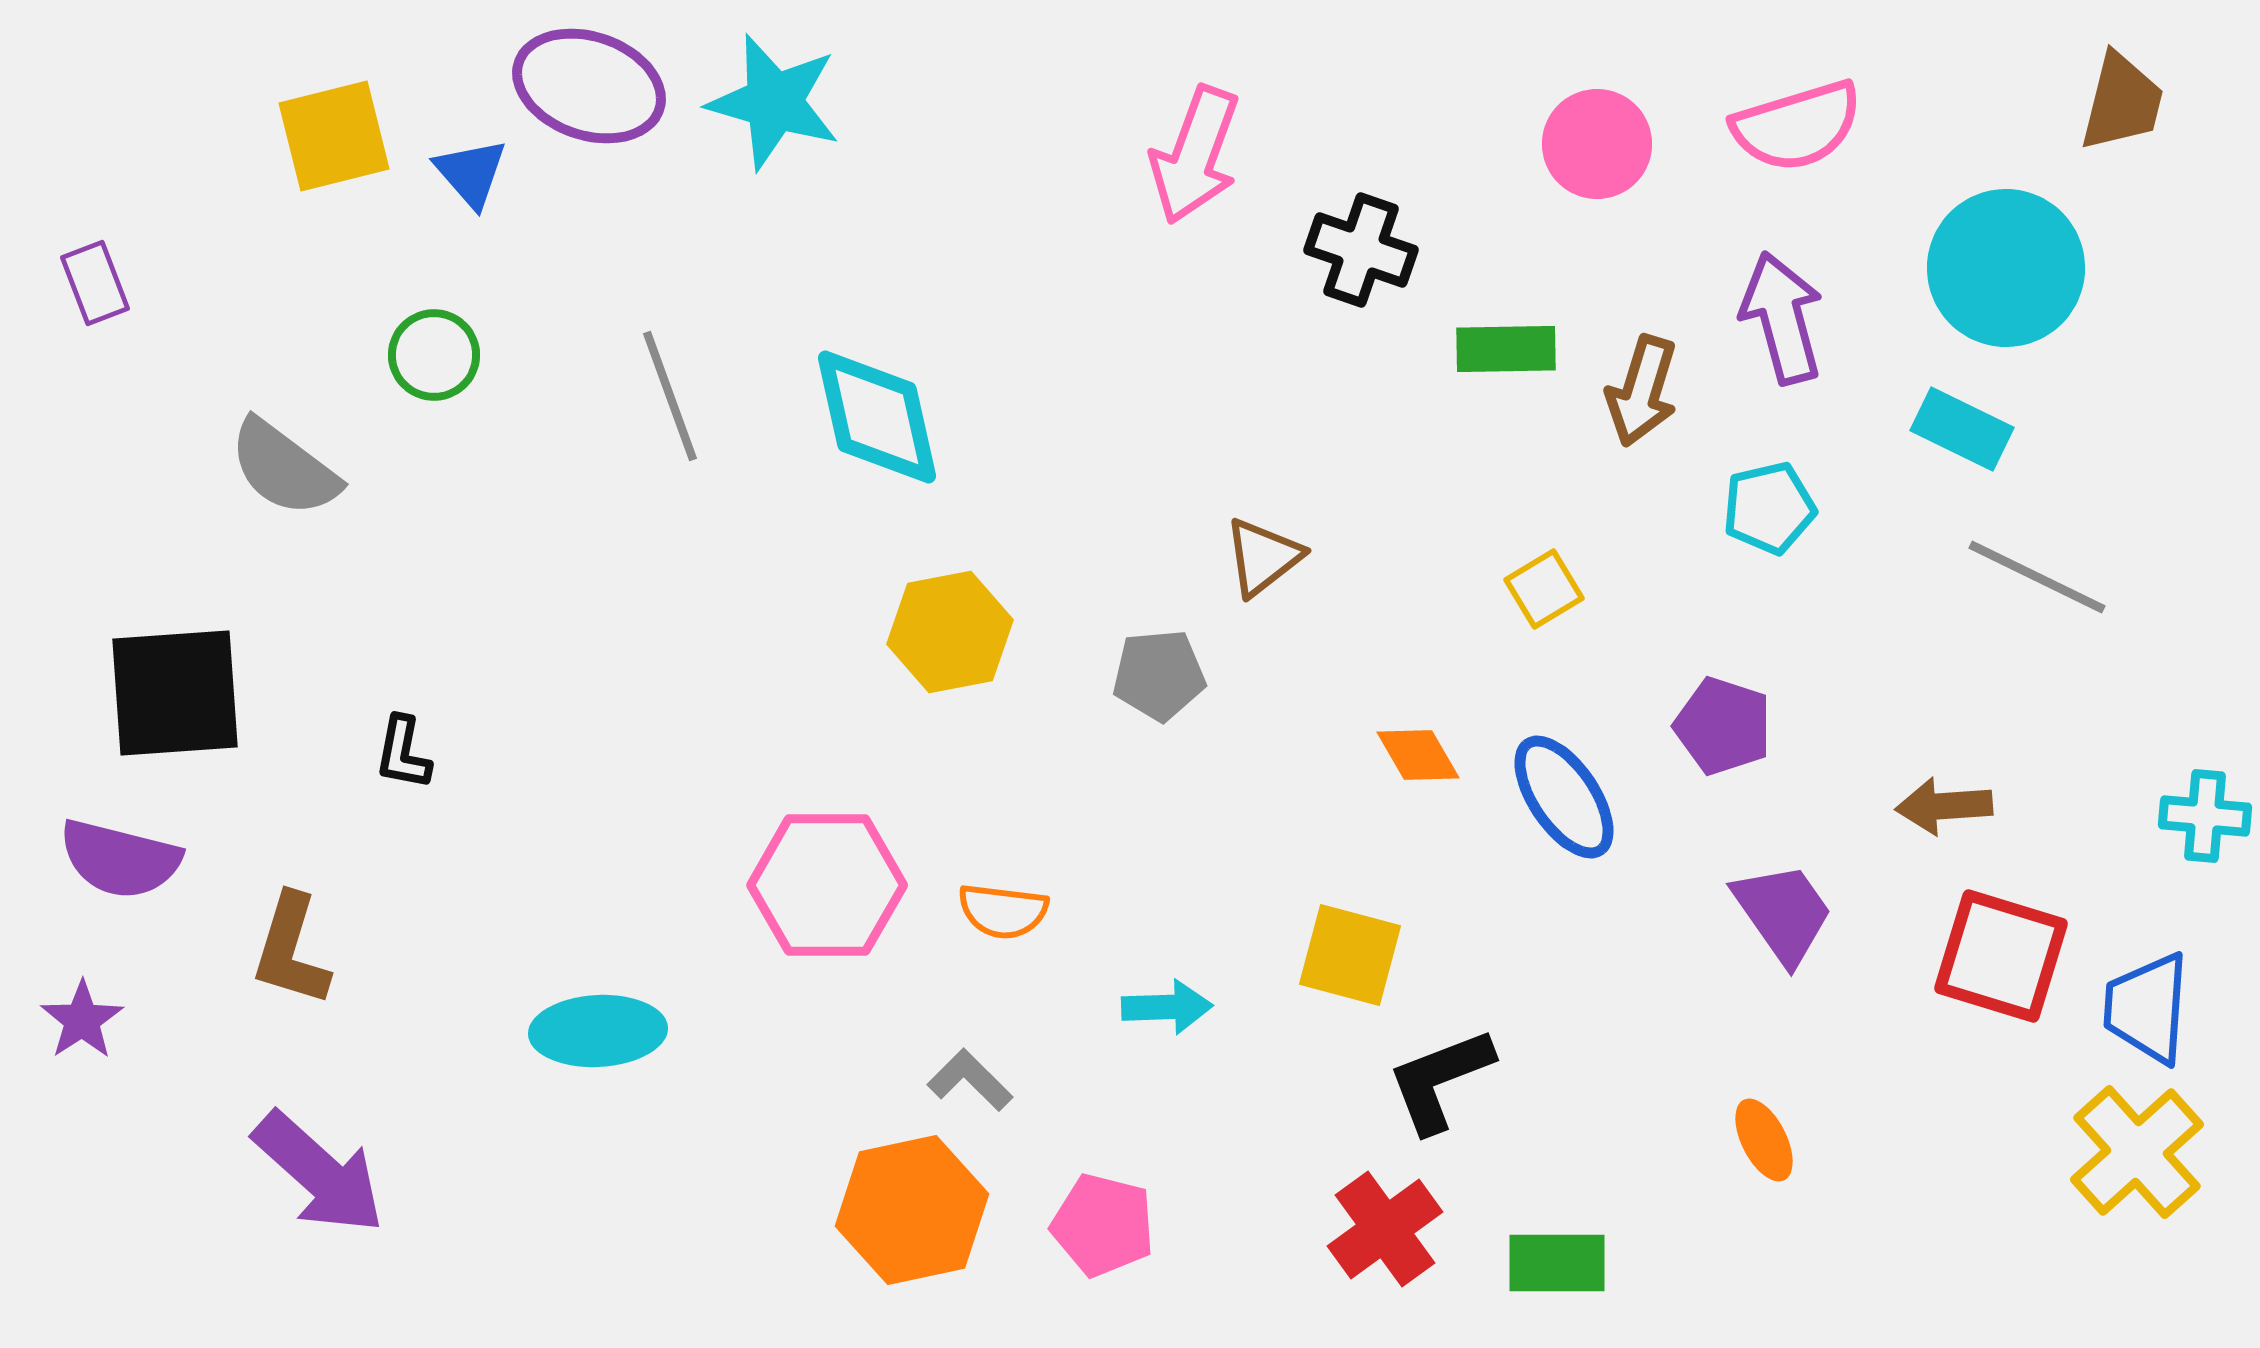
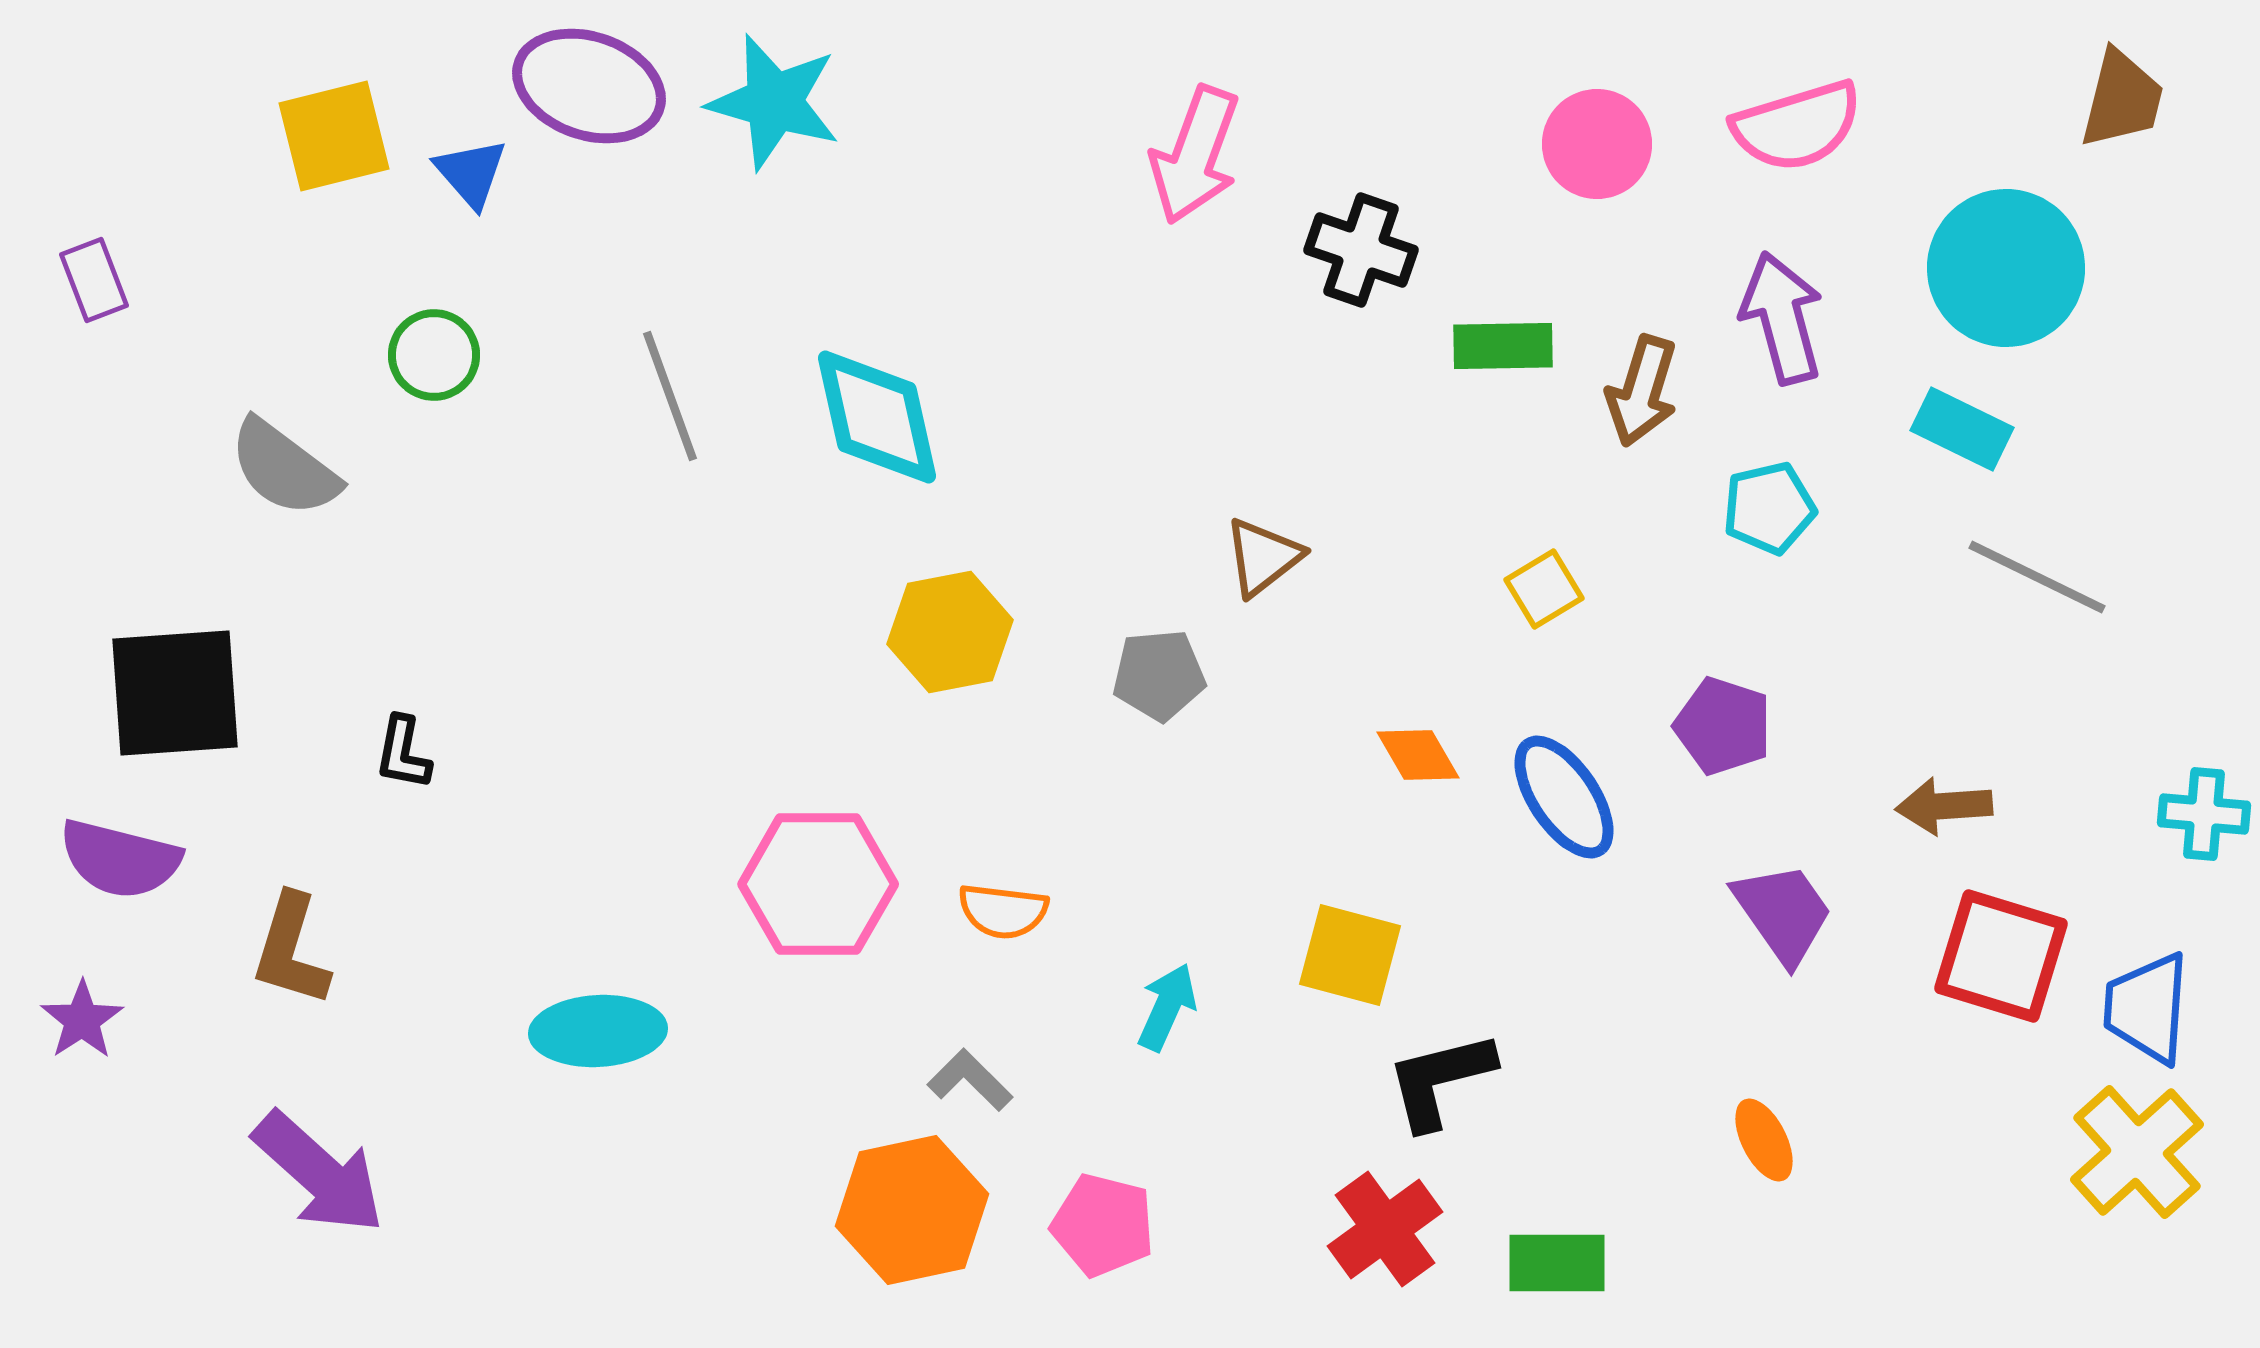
brown trapezoid at (2122, 102): moved 3 px up
purple rectangle at (95, 283): moved 1 px left, 3 px up
green rectangle at (1506, 349): moved 3 px left, 3 px up
cyan cross at (2205, 816): moved 1 px left, 2 px up
pink hexagon at (827, 885): moved 9 px left, 1 px up
cyan arrow at (1167, 1007): rotated 64 degrees counterclockwise
black L-shape at (1440, 1080): rotated 7 degrees clockwise
